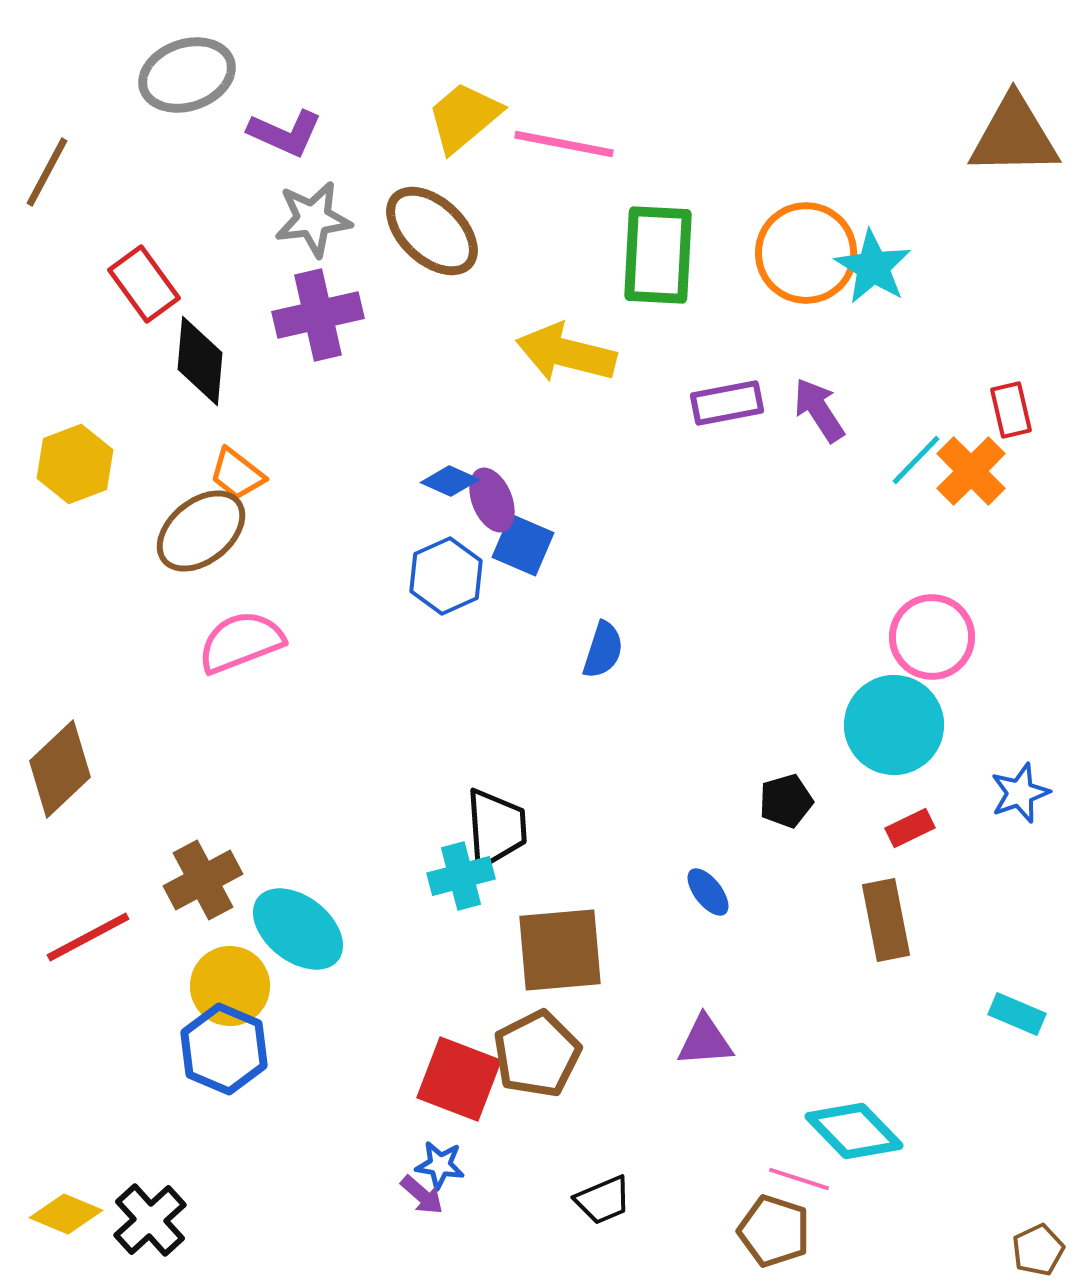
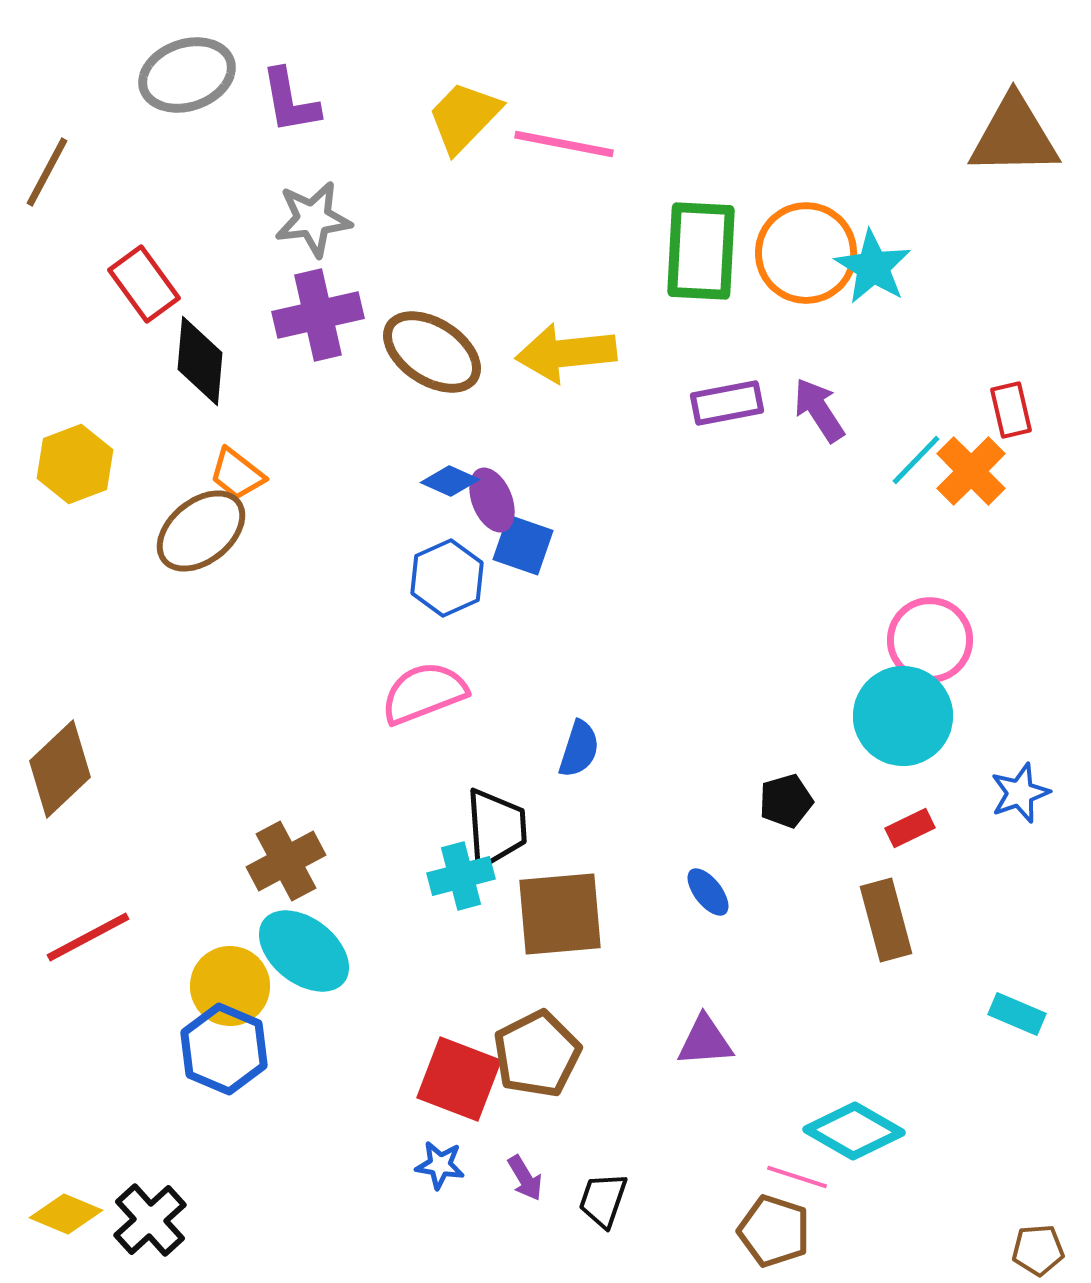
yellow trapezoid at (464, 117): rotated 6 degrees counterclockwise
purple L-shape at (285, 133): moved 5 px right, 32 px up; rotated 56 degrees clockwise
brown ellipse at (432, 231): moved 121 px down; rotated 10 degrees counterclockwise
green rectangle at (658, 255): moved 43 px right, 4 px up
yellow arrow at (566, 353): rotated 20 degrees counterclockwise
blue square at (523, 545): rotated 4 degrees counterclockwise
blue hexagon at (446, 576): moved 1 px right, 2 px down
pink circle at (932, 637): moved 2 px left, 3 px down
pink semicircle at (241, 642): moved 183 px right, 51 px down
blue semicircle at (603, 650): moved 24 px left, 99 px down
cyan circle at (894, 725): moved 9 px right, 9 px up
brown cross at (203, 880): moved 83 px right, 19 px up
brown rectangle at (886, 920): rotated 4 degrees counterclockwise
cyan ellipse at (298, 929): moved 6 px right, 22 px down
brown square at (560, 950): moved 36 px up
cyan diamond at (854, 1131): rotated 16 degrees counterclockwise
pink line at (799, 1179): moved 2 px left, 2 px up
purple arrow at (422, 1195): moved 103 px right, 17 px up; rotated 18 degrees clockwise
black trapezoid at (603, 1200): rotated 132 degrees clockwise
brown pentagon at (1038, 1250): rotated 21 degrees clockwise
